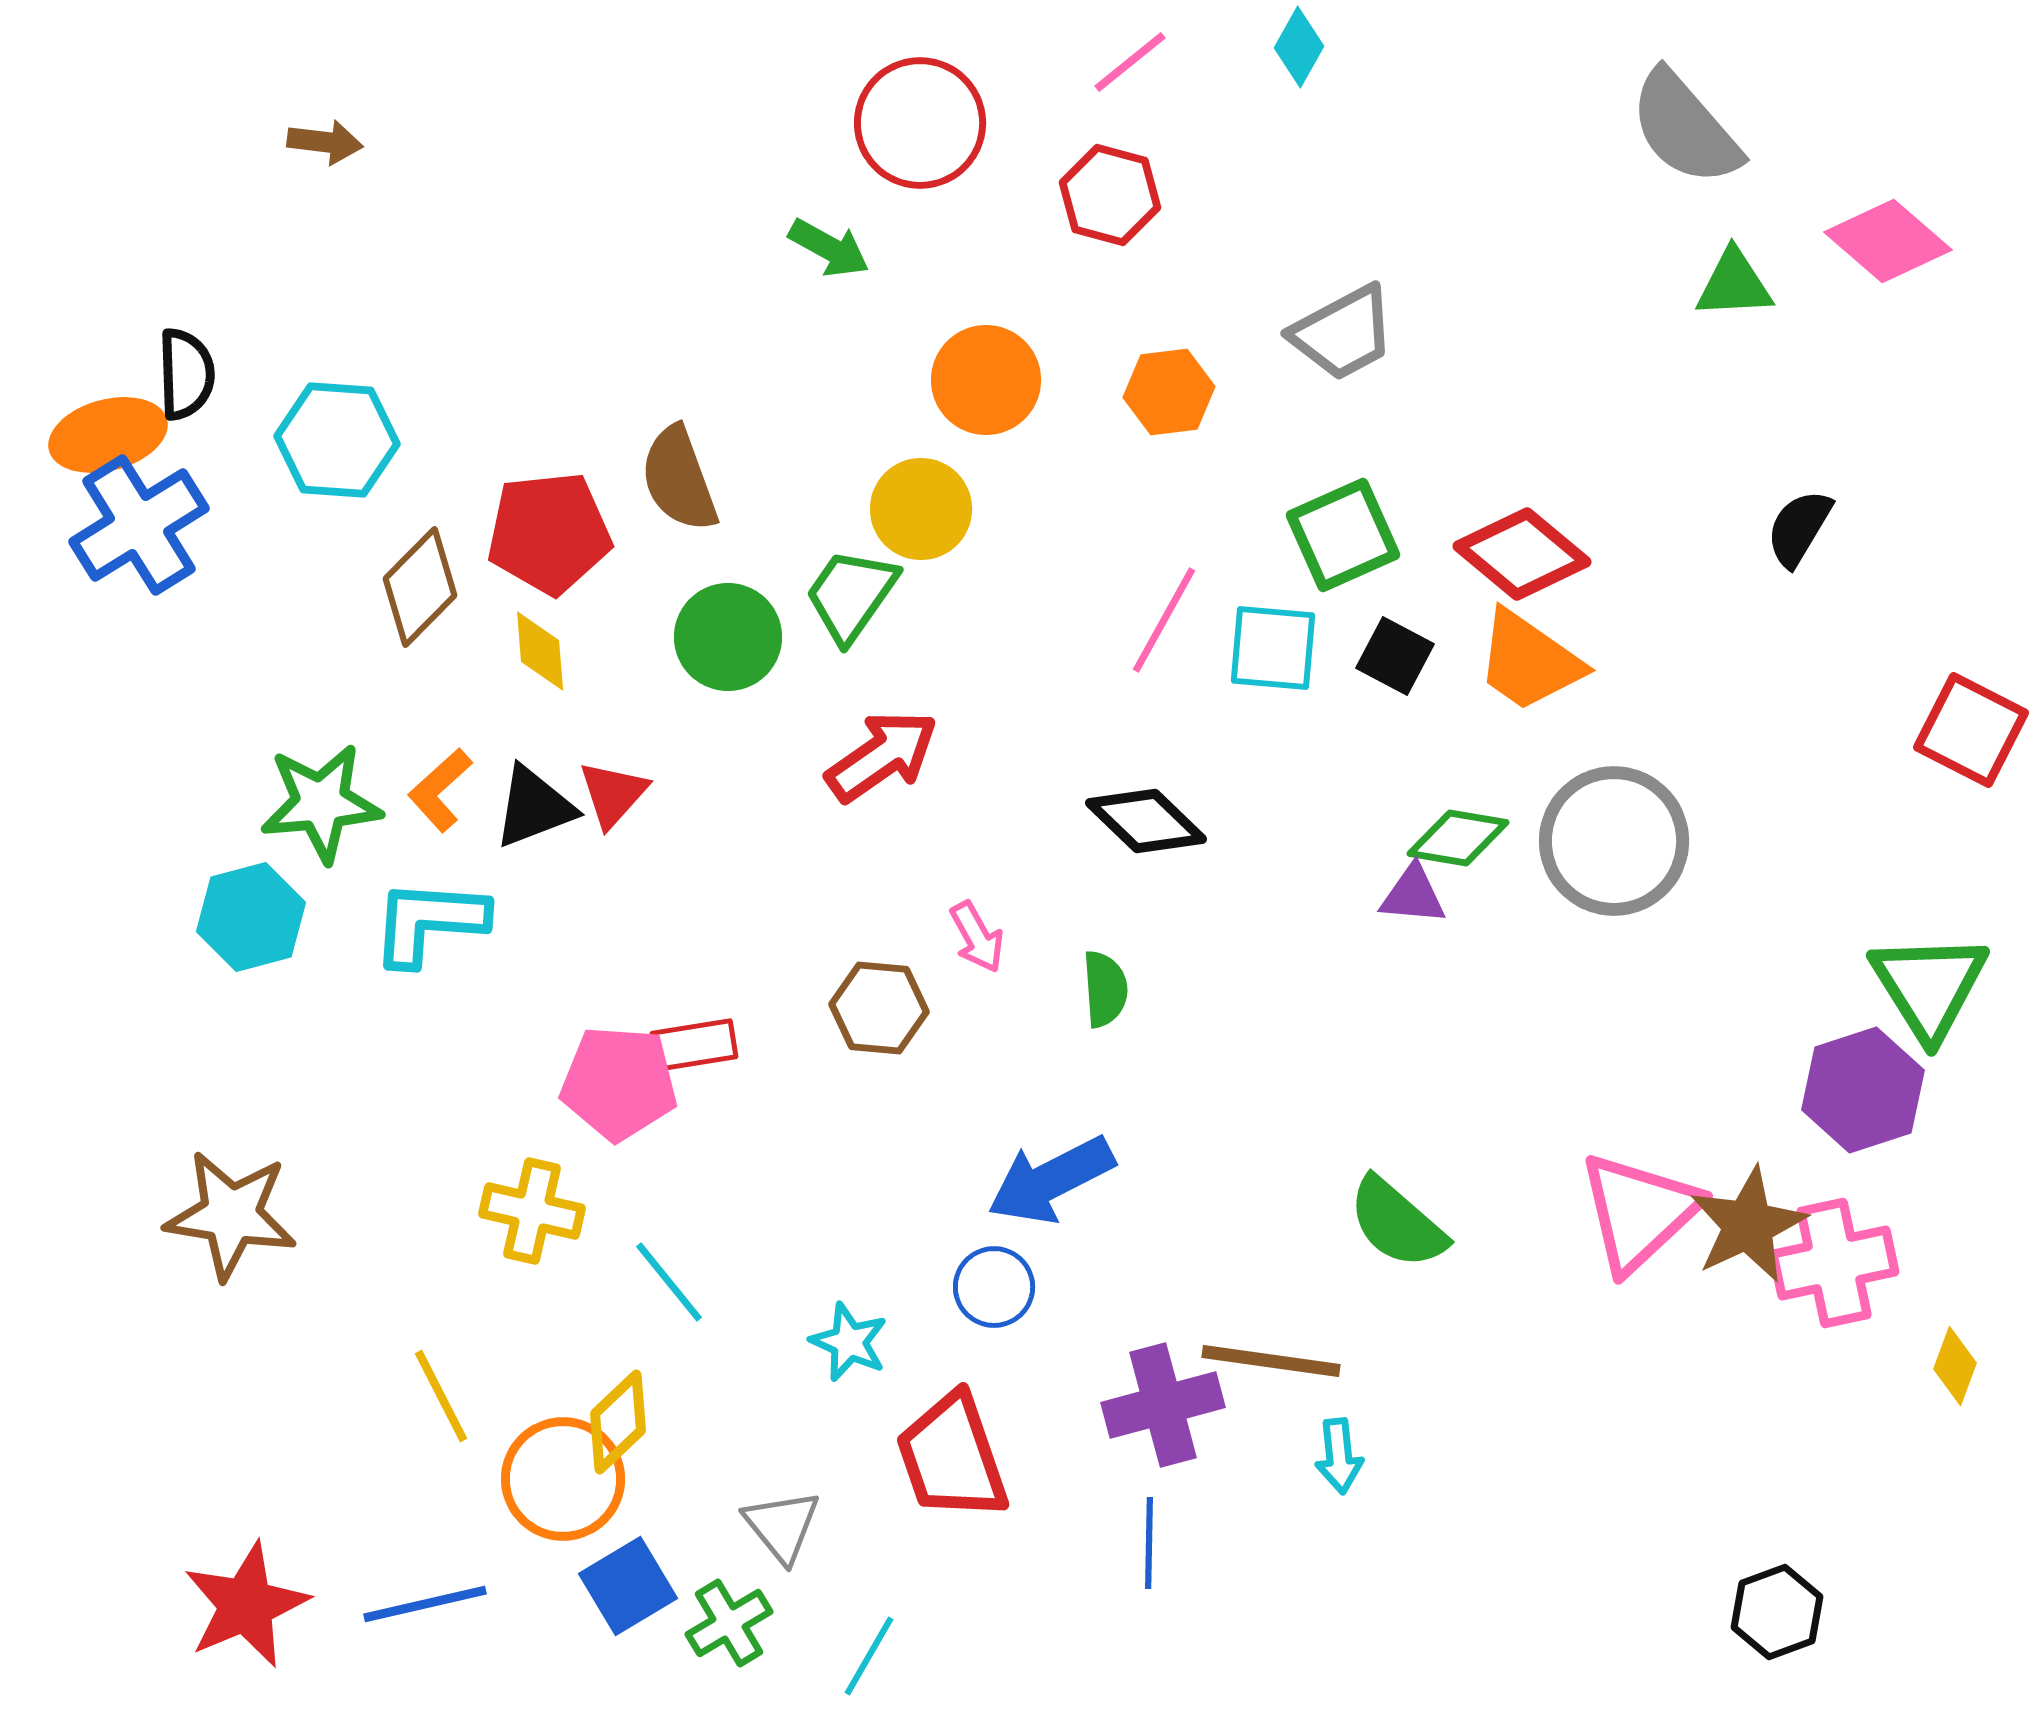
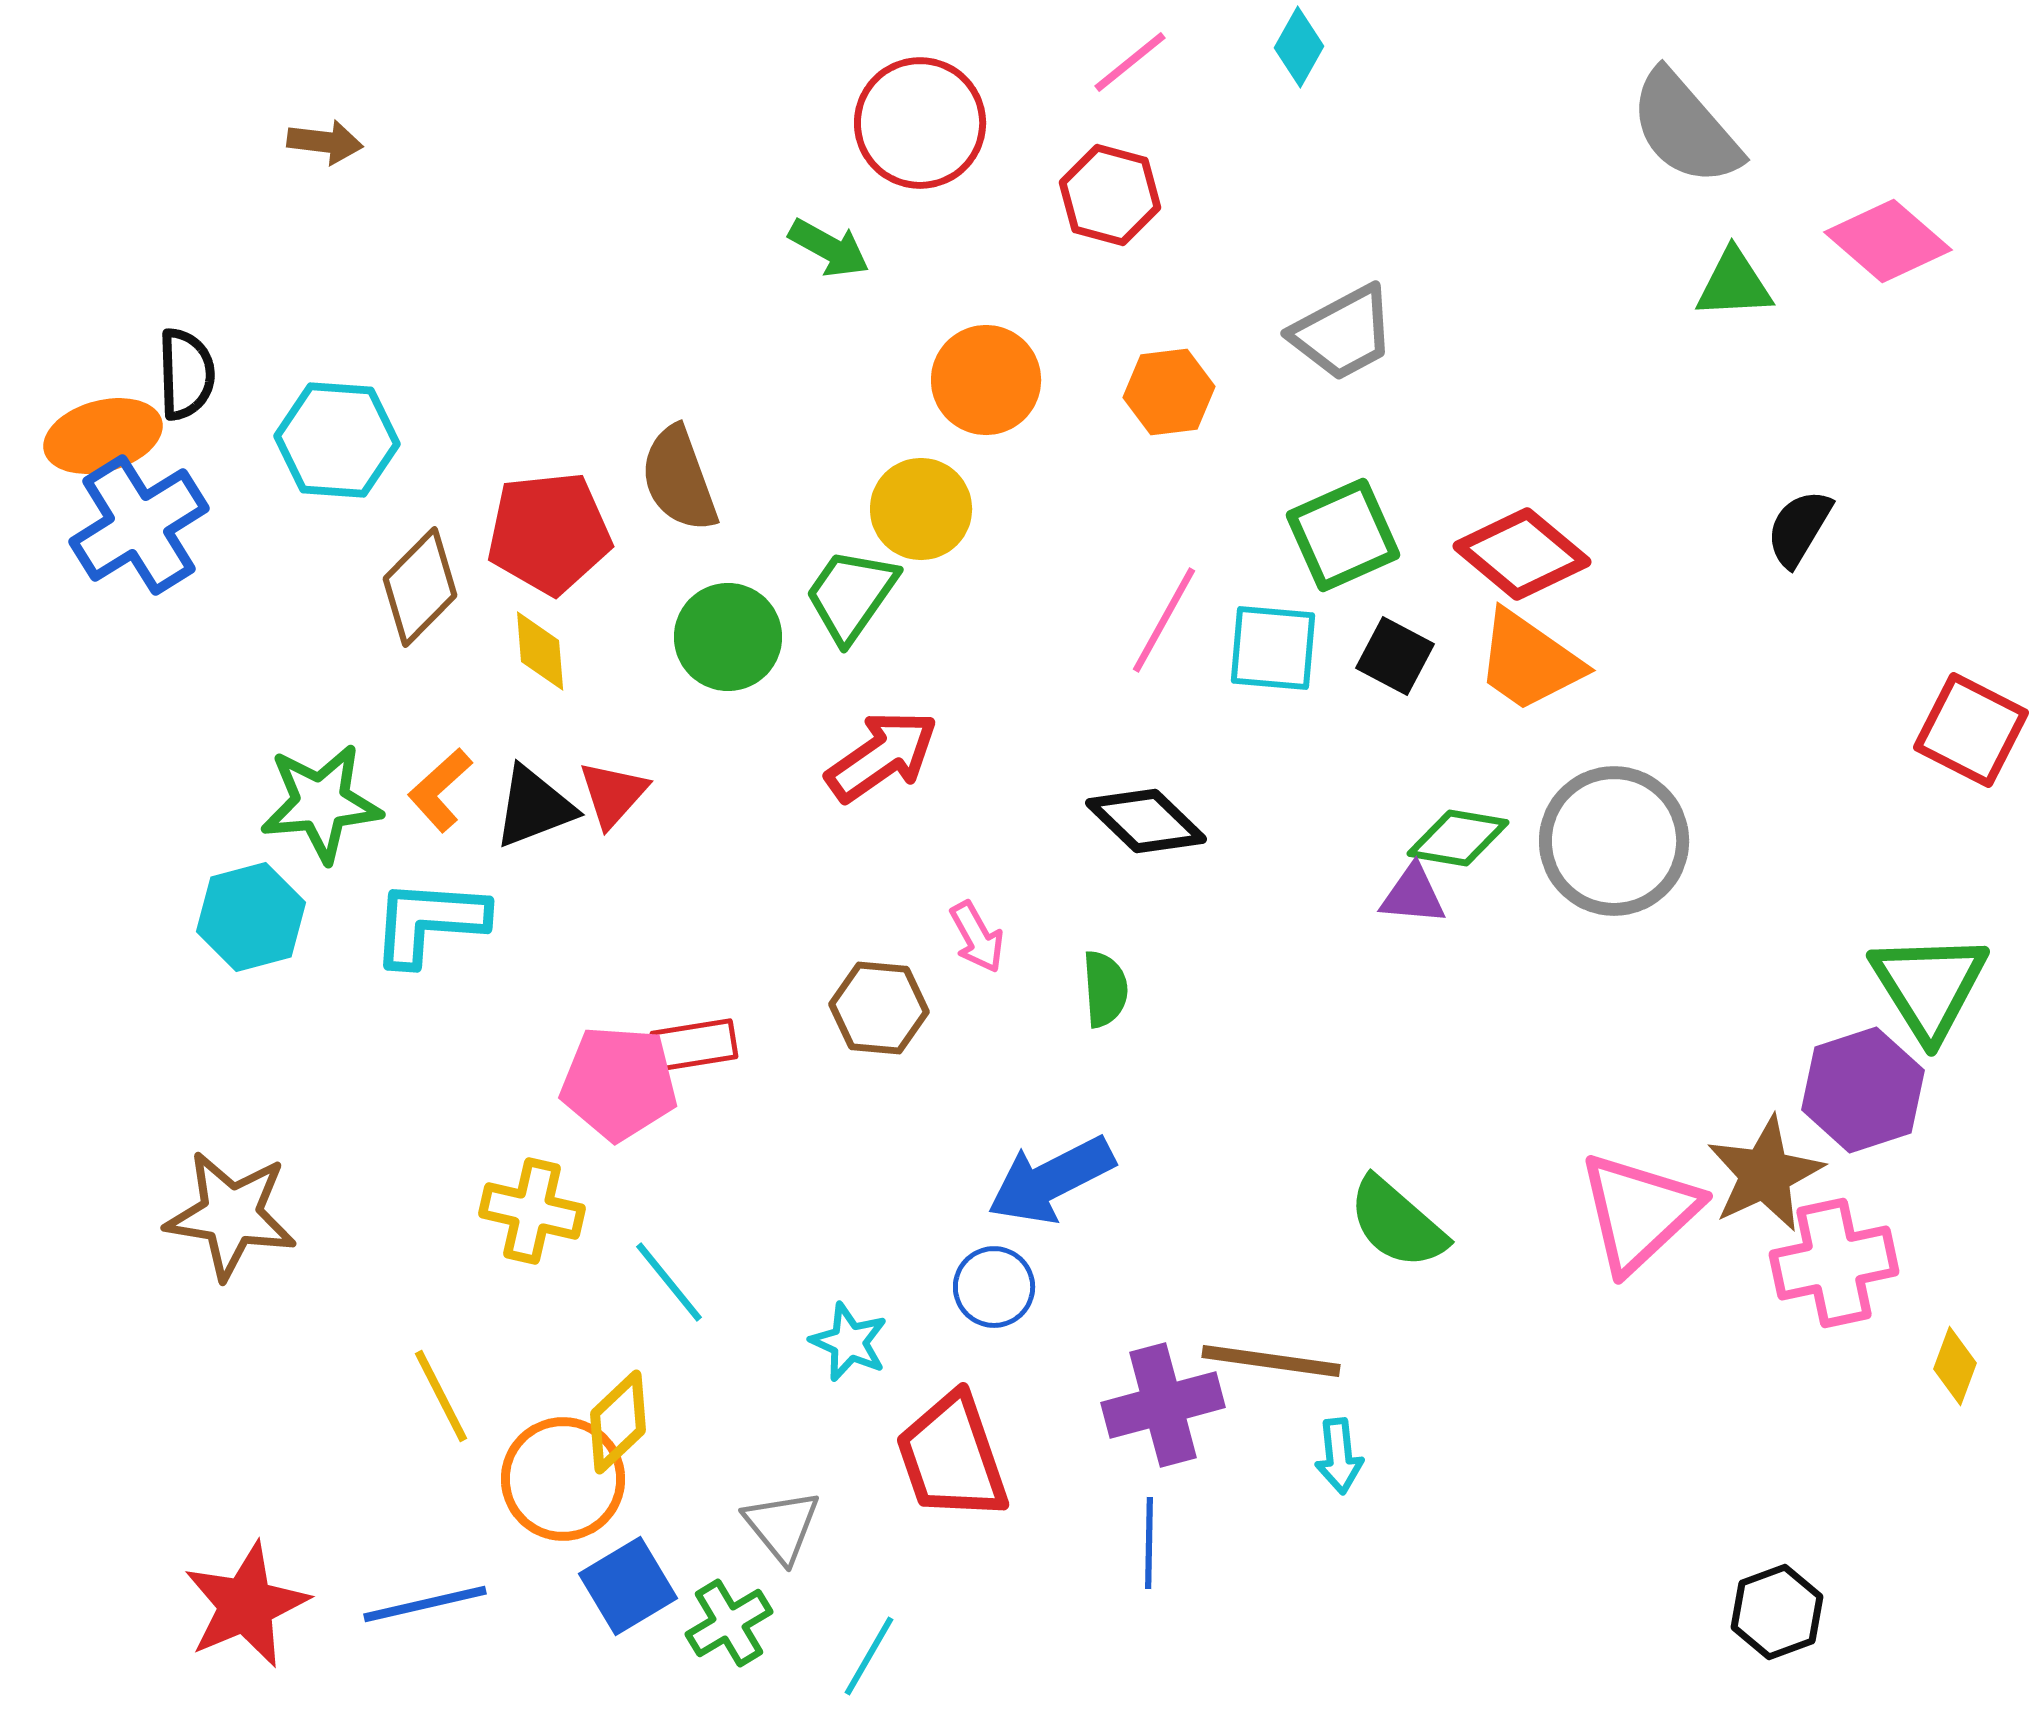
orange ellipse at (108, 435): moved 5 px left, 1 px down
brown star at (1748, 1225): moved 17 px right, 51 px up
